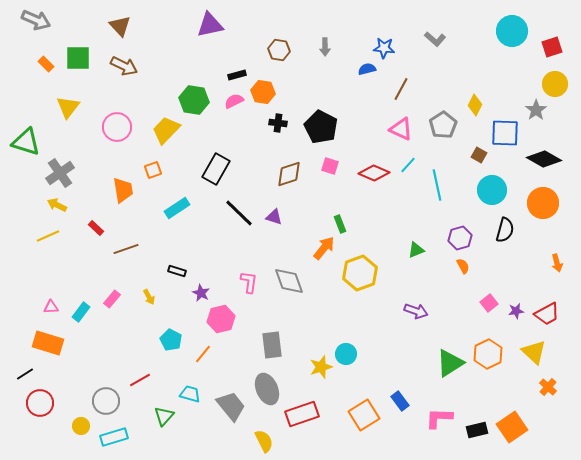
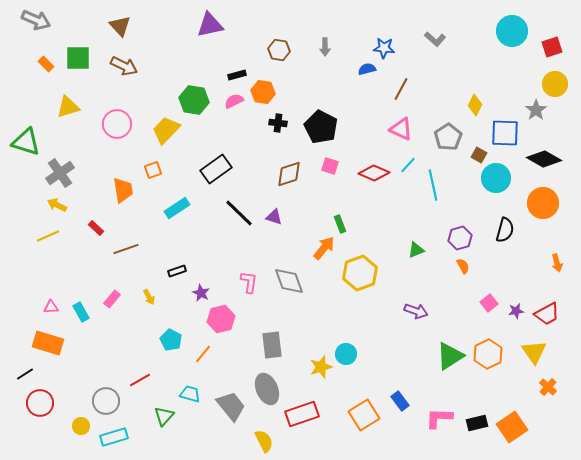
yellow triangle at (68, 107): rotated 35 degrees clockwise
gray pentagon at (443, 125): moved 5 px right, 12 px down
pink circle at (117, 127): moved 3 px up
black rectangle at (216, 169): rotated 24 degrees clockwise
cyan line at (437, 185): moved 4 px left
cyan circle at (492, 190): moved 4 px right, 12 px up
black rectangle at (177, 271): rotated 36 degrees counterclockwise
cyan rectangle at (81, 312): rotated 66 degrees counterclockwise
yellow triangle at (534, 352): rotated 12 degrees clockwise
green triangle at (450, 363): moved 7 px up
black rectangle at (477, 430): moved 7 px up
